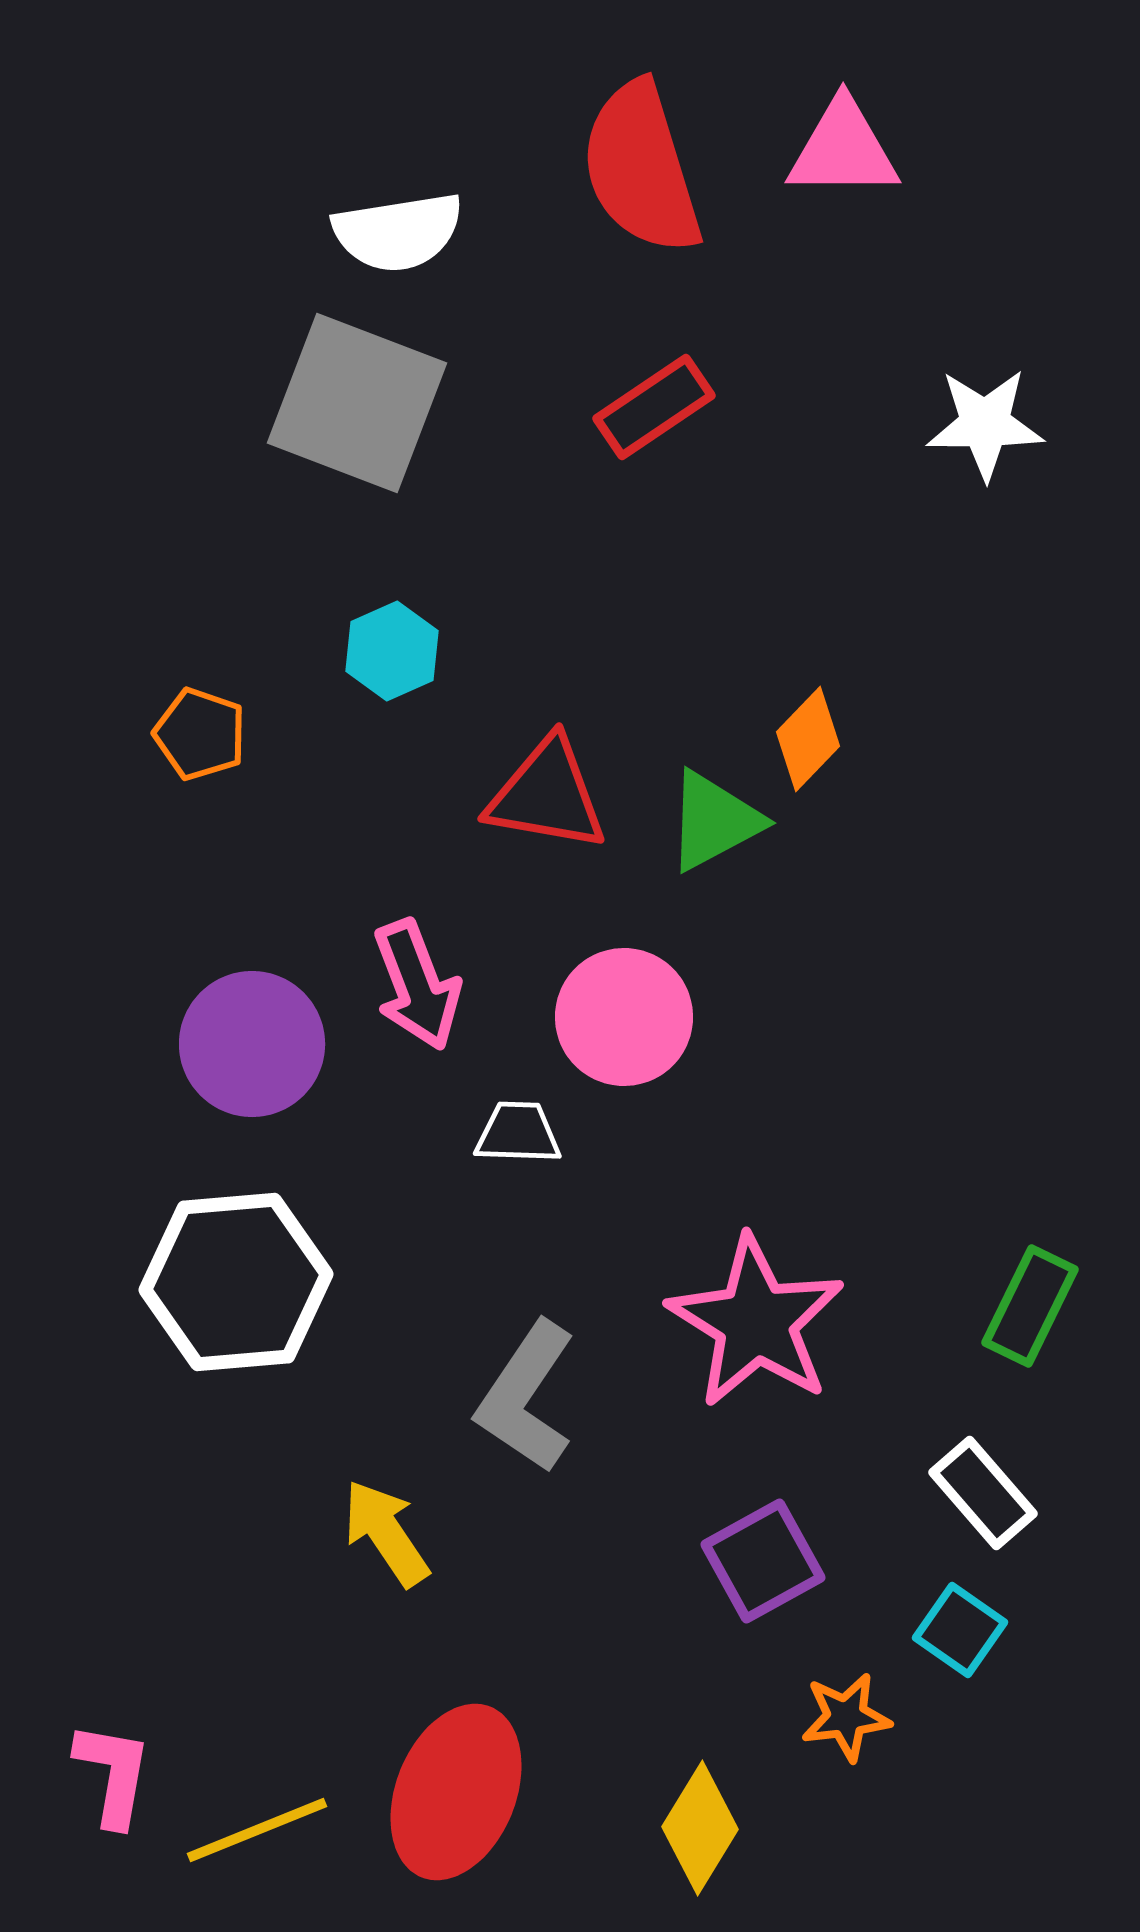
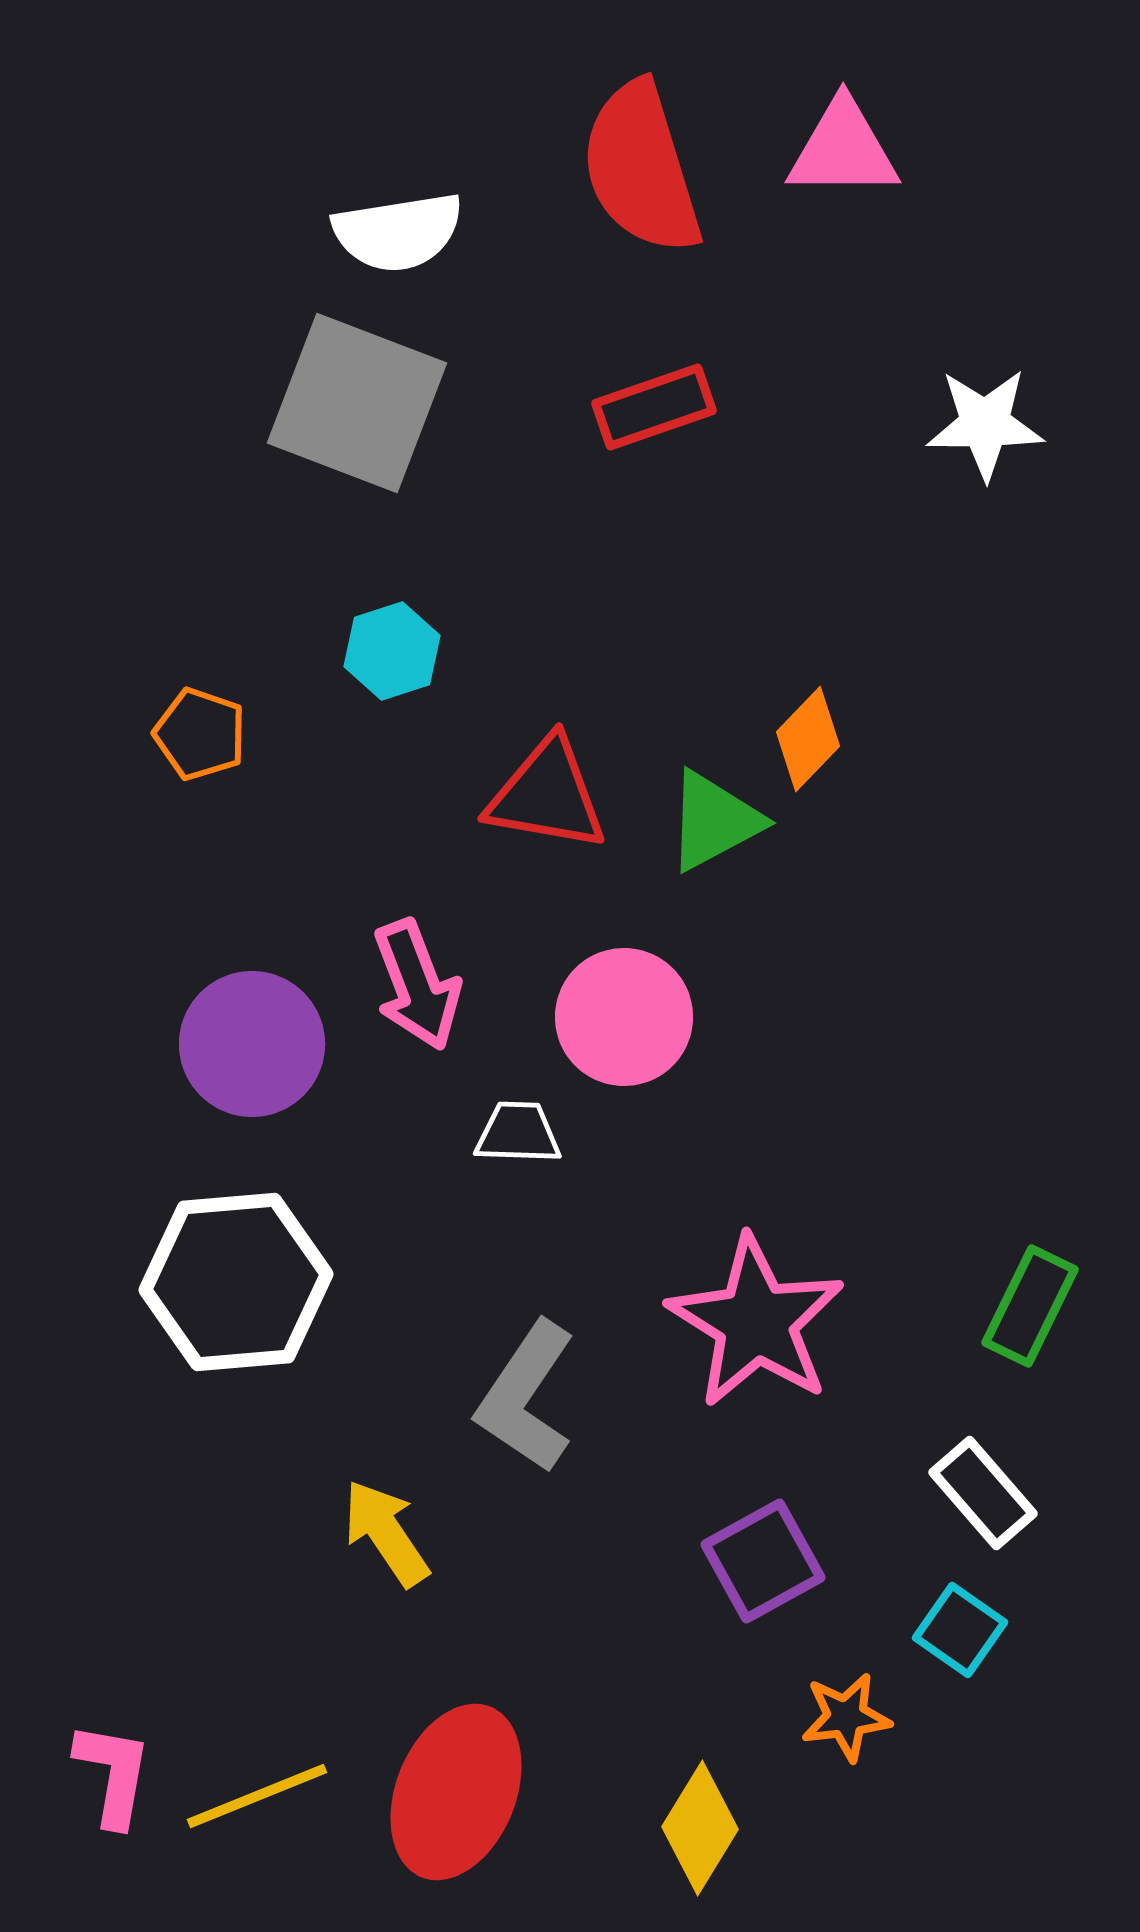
red rectangle: rotated 15 degrees clockwise
cyan hexagon: rotated 6 degrees clockwise
yellow line: moved 34 px up
